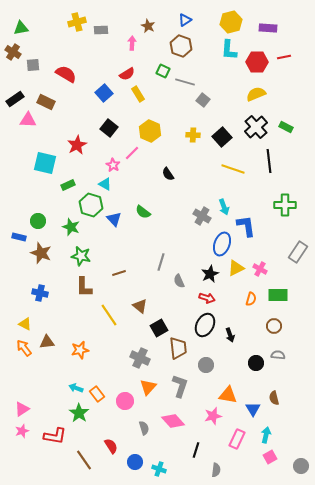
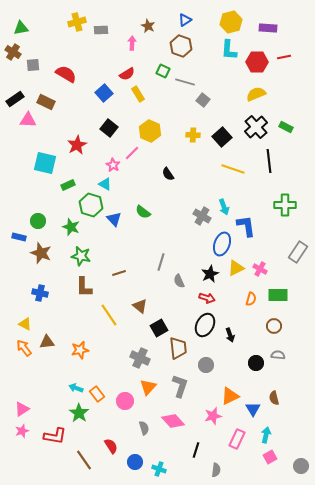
orange triangle at (228, 395): moved 2 px right, 1 px down; rotated 36 degrees counterclockwise
